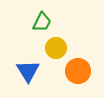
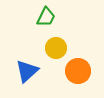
green trapezoid: moved 4 px right, 5 px up
blue triangle: moved 1 px left; rotated 20 degrees clockwise
